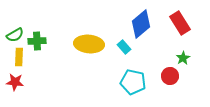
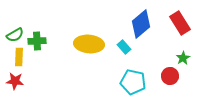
red star: moved 1 px up
